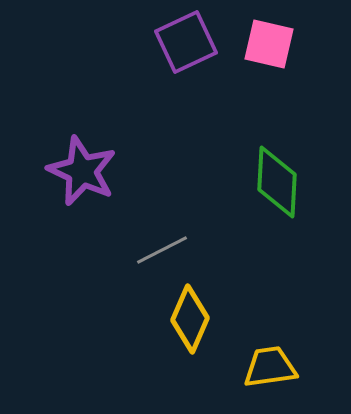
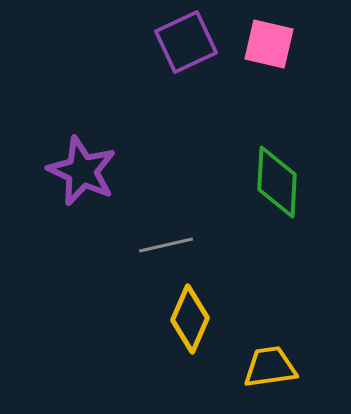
gray line: moved 4 px right, 5 px up; rotated 14 degrees clockwise
